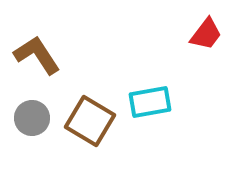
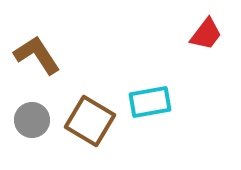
gray circle: moved 2 px down
